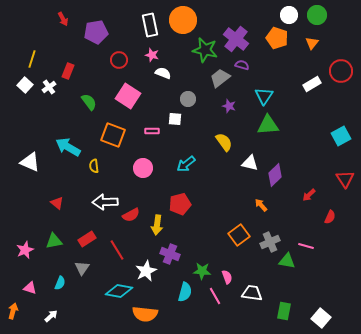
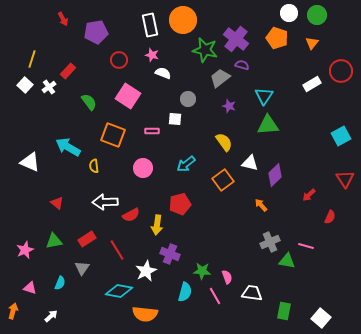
white circle at (289, 15): moved 2 px up
red rectangle at (68, 71): rotated 21 degrees clockwise
orange square at (239, 235): moved 16 px left, 55 px up
